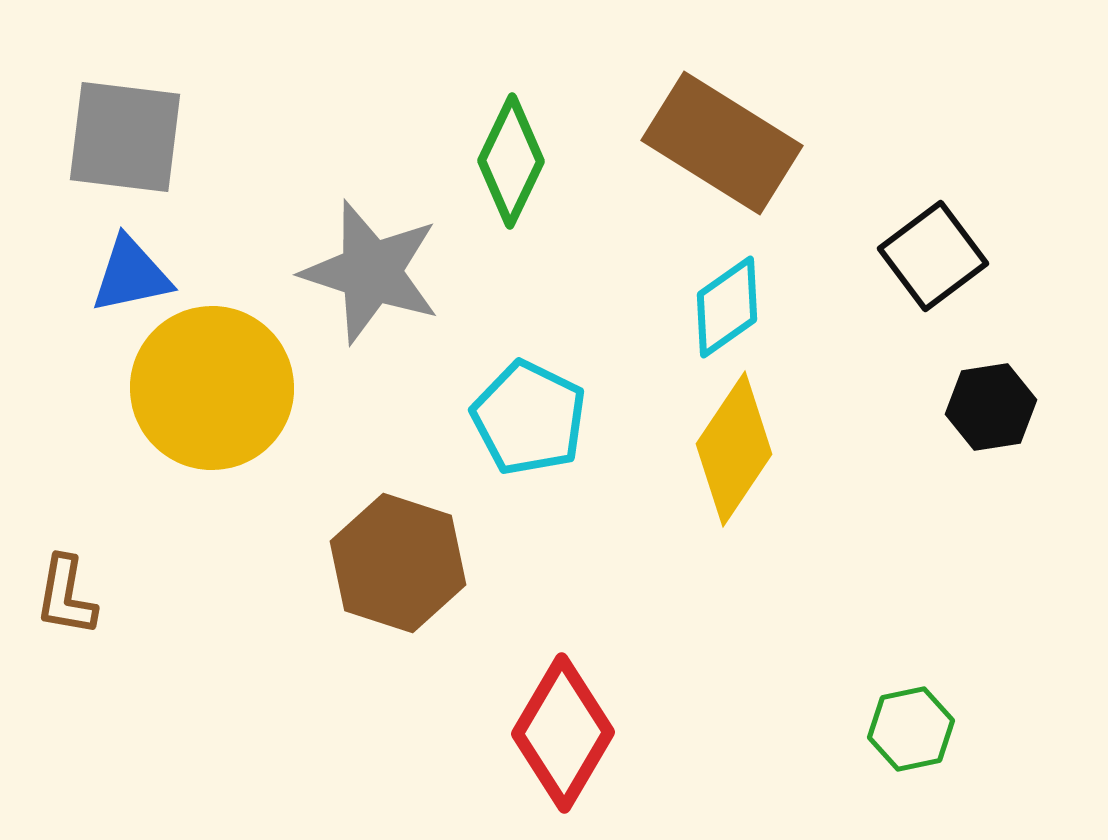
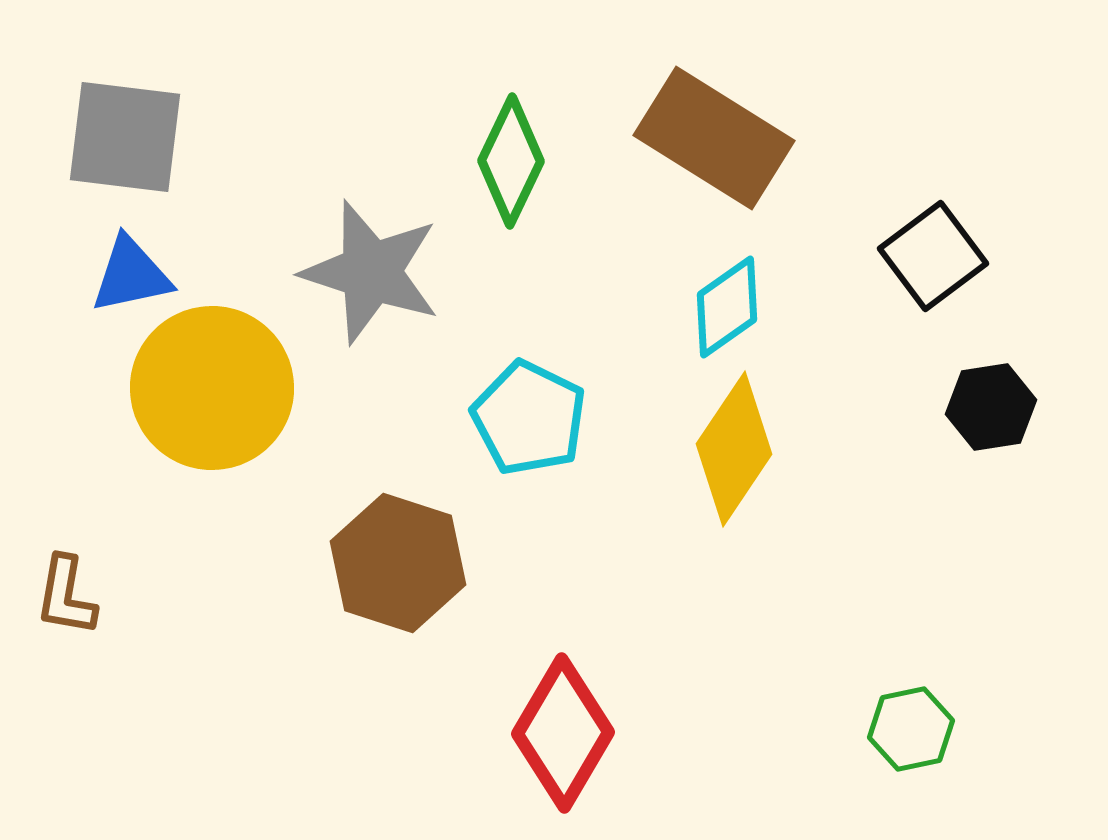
brown rectangle: moved 8 px left, 5 px up
